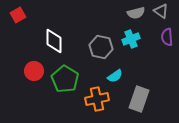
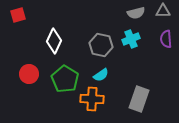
gray triangle: moved 2 px right; rotated 35 degrees counterclockwise
red square: rotated 14 degrees clockwise
purple semicircle: moved 1 px left, 2 px down
white diamond: rotated 25 degrees clockwise
gray hexagon: moved 2 px up
red circle: moved 5 px left, 3 px down
cyan semicircle: moved 14 px left, 1 px up
orange cross: moved 5 px left; rotated 15 degrees clockwise
